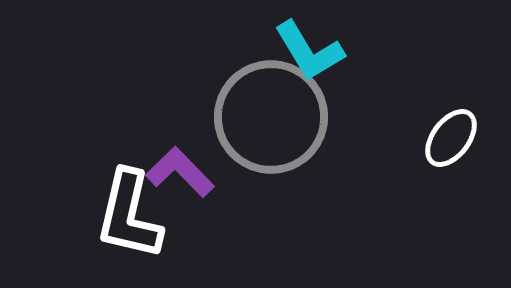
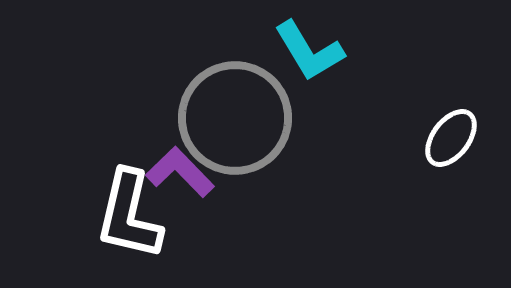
gray circle: moved 36 px left, 1 px down
